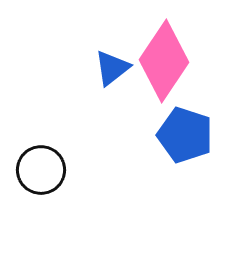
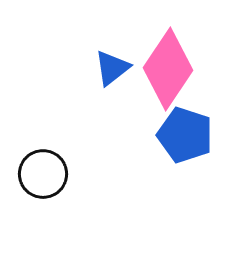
pink diamond: moved 4 px right, 8 px down
black circle: moved 2 px right, 4 px down
